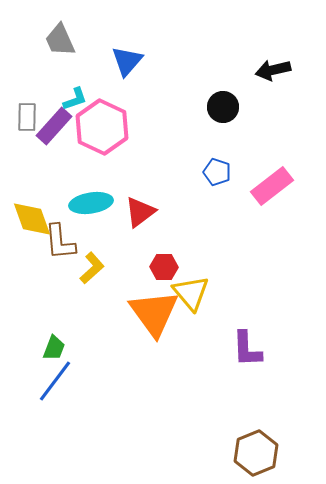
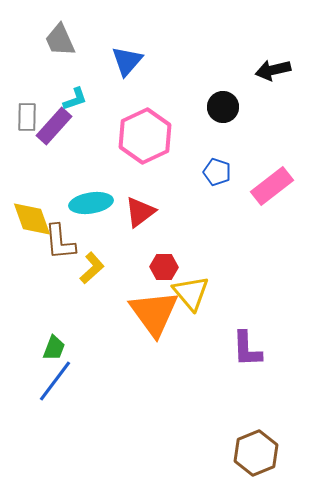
pink hexagon: moved 43 px right, 9 px down; rotated 10 degrees clockwise
